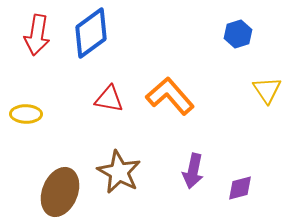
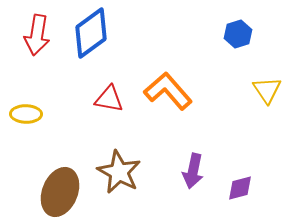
orange L-shape: moved 2 px left, 5 px up
